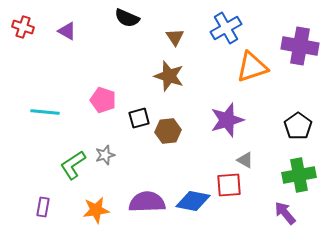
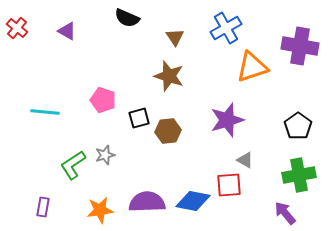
red cross: moved 6 px left, 1 px down; rotated 20 degrees clockwise
orange star: moved 4 px right
